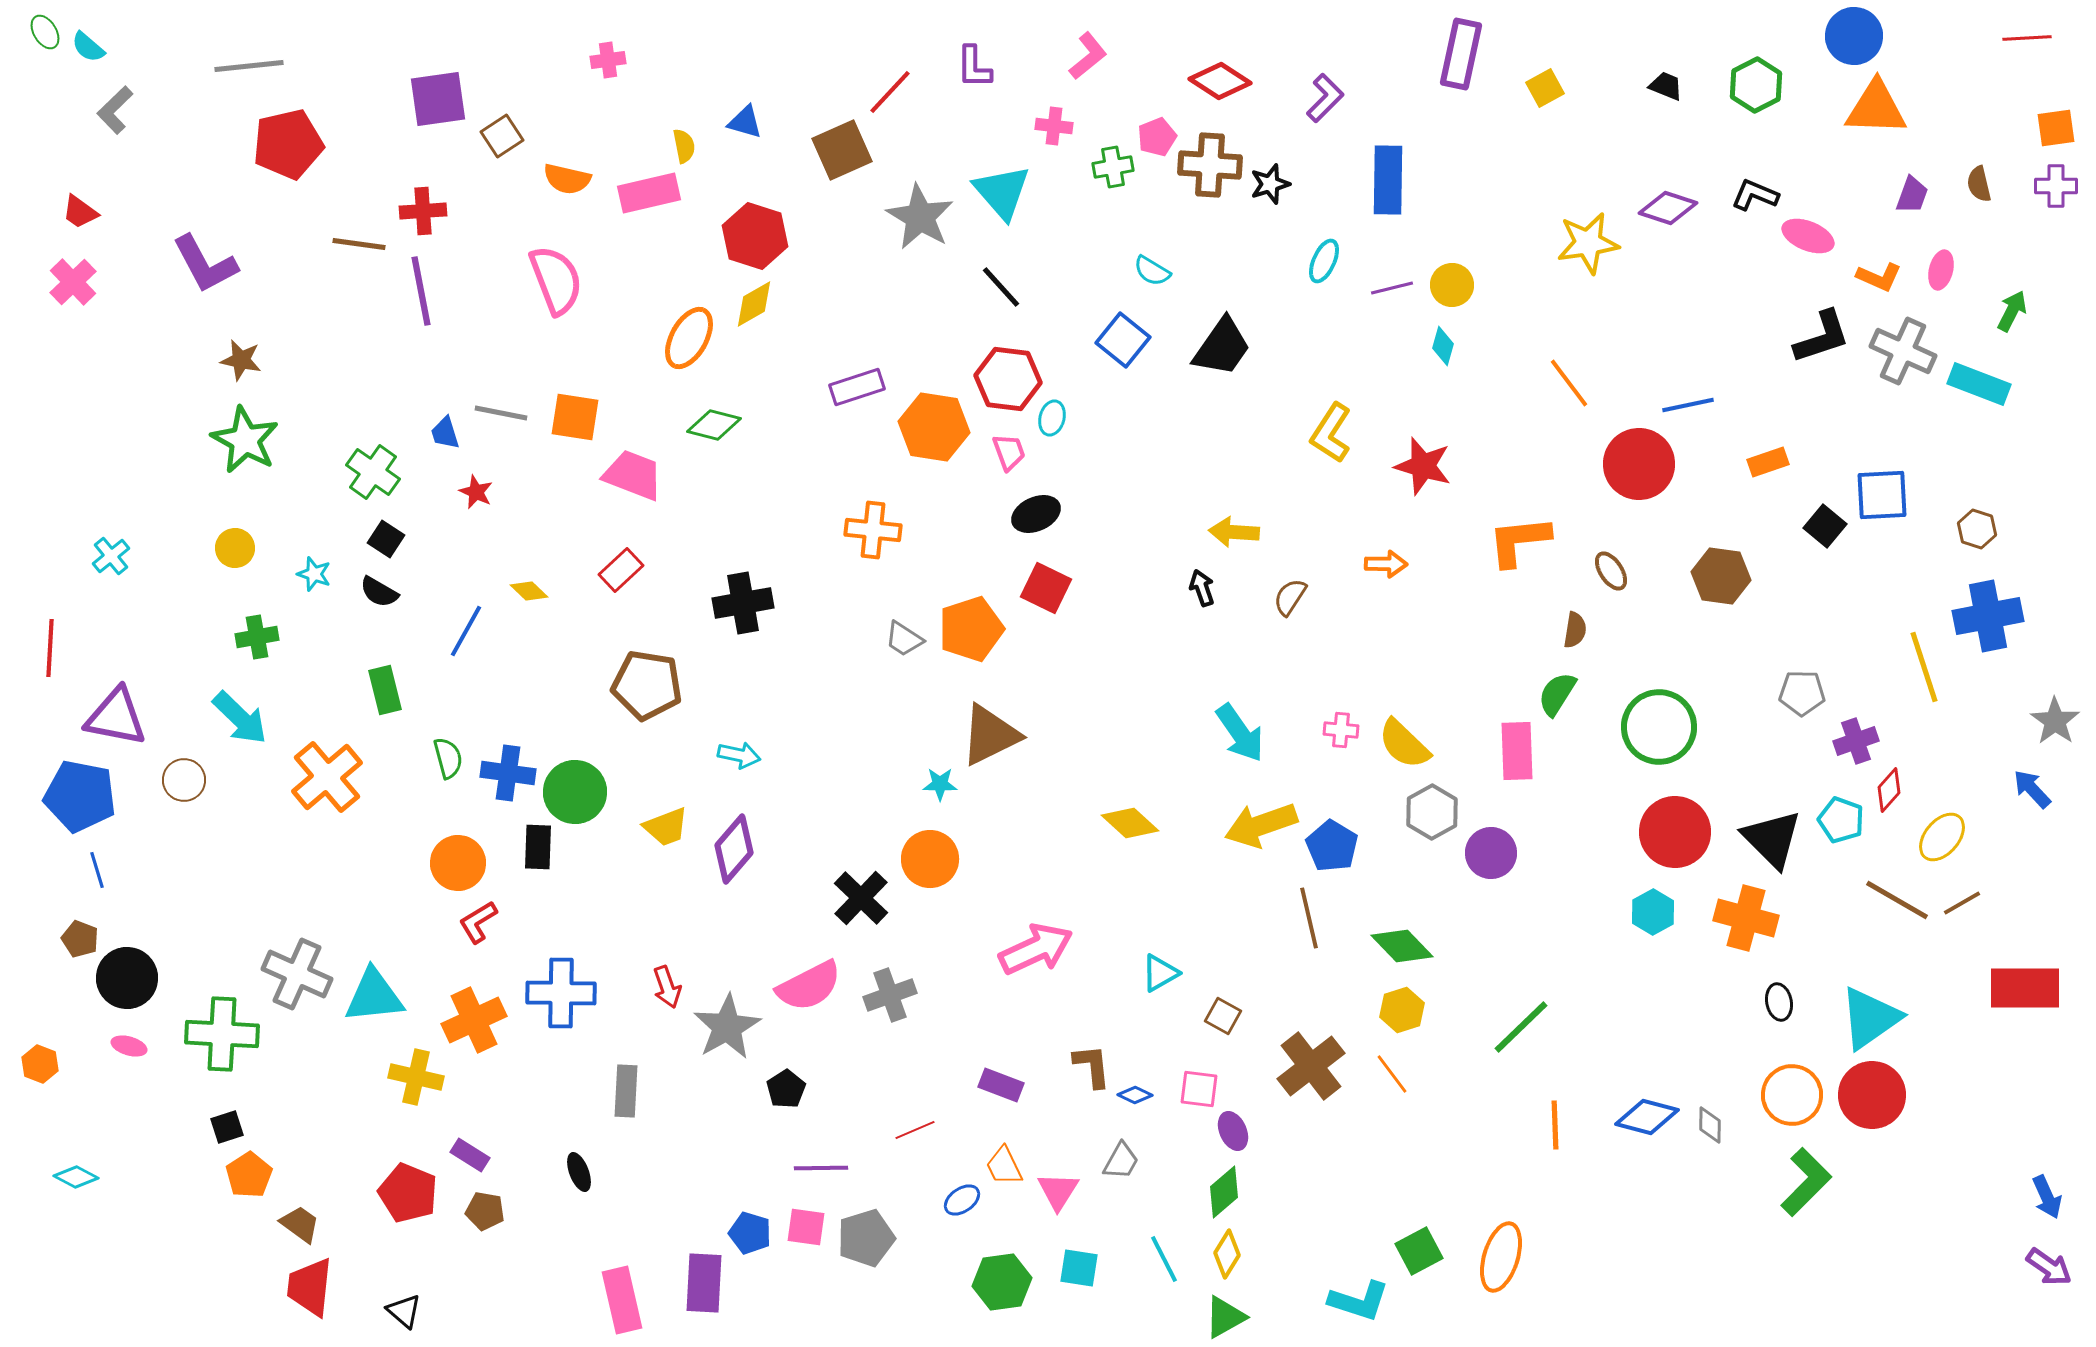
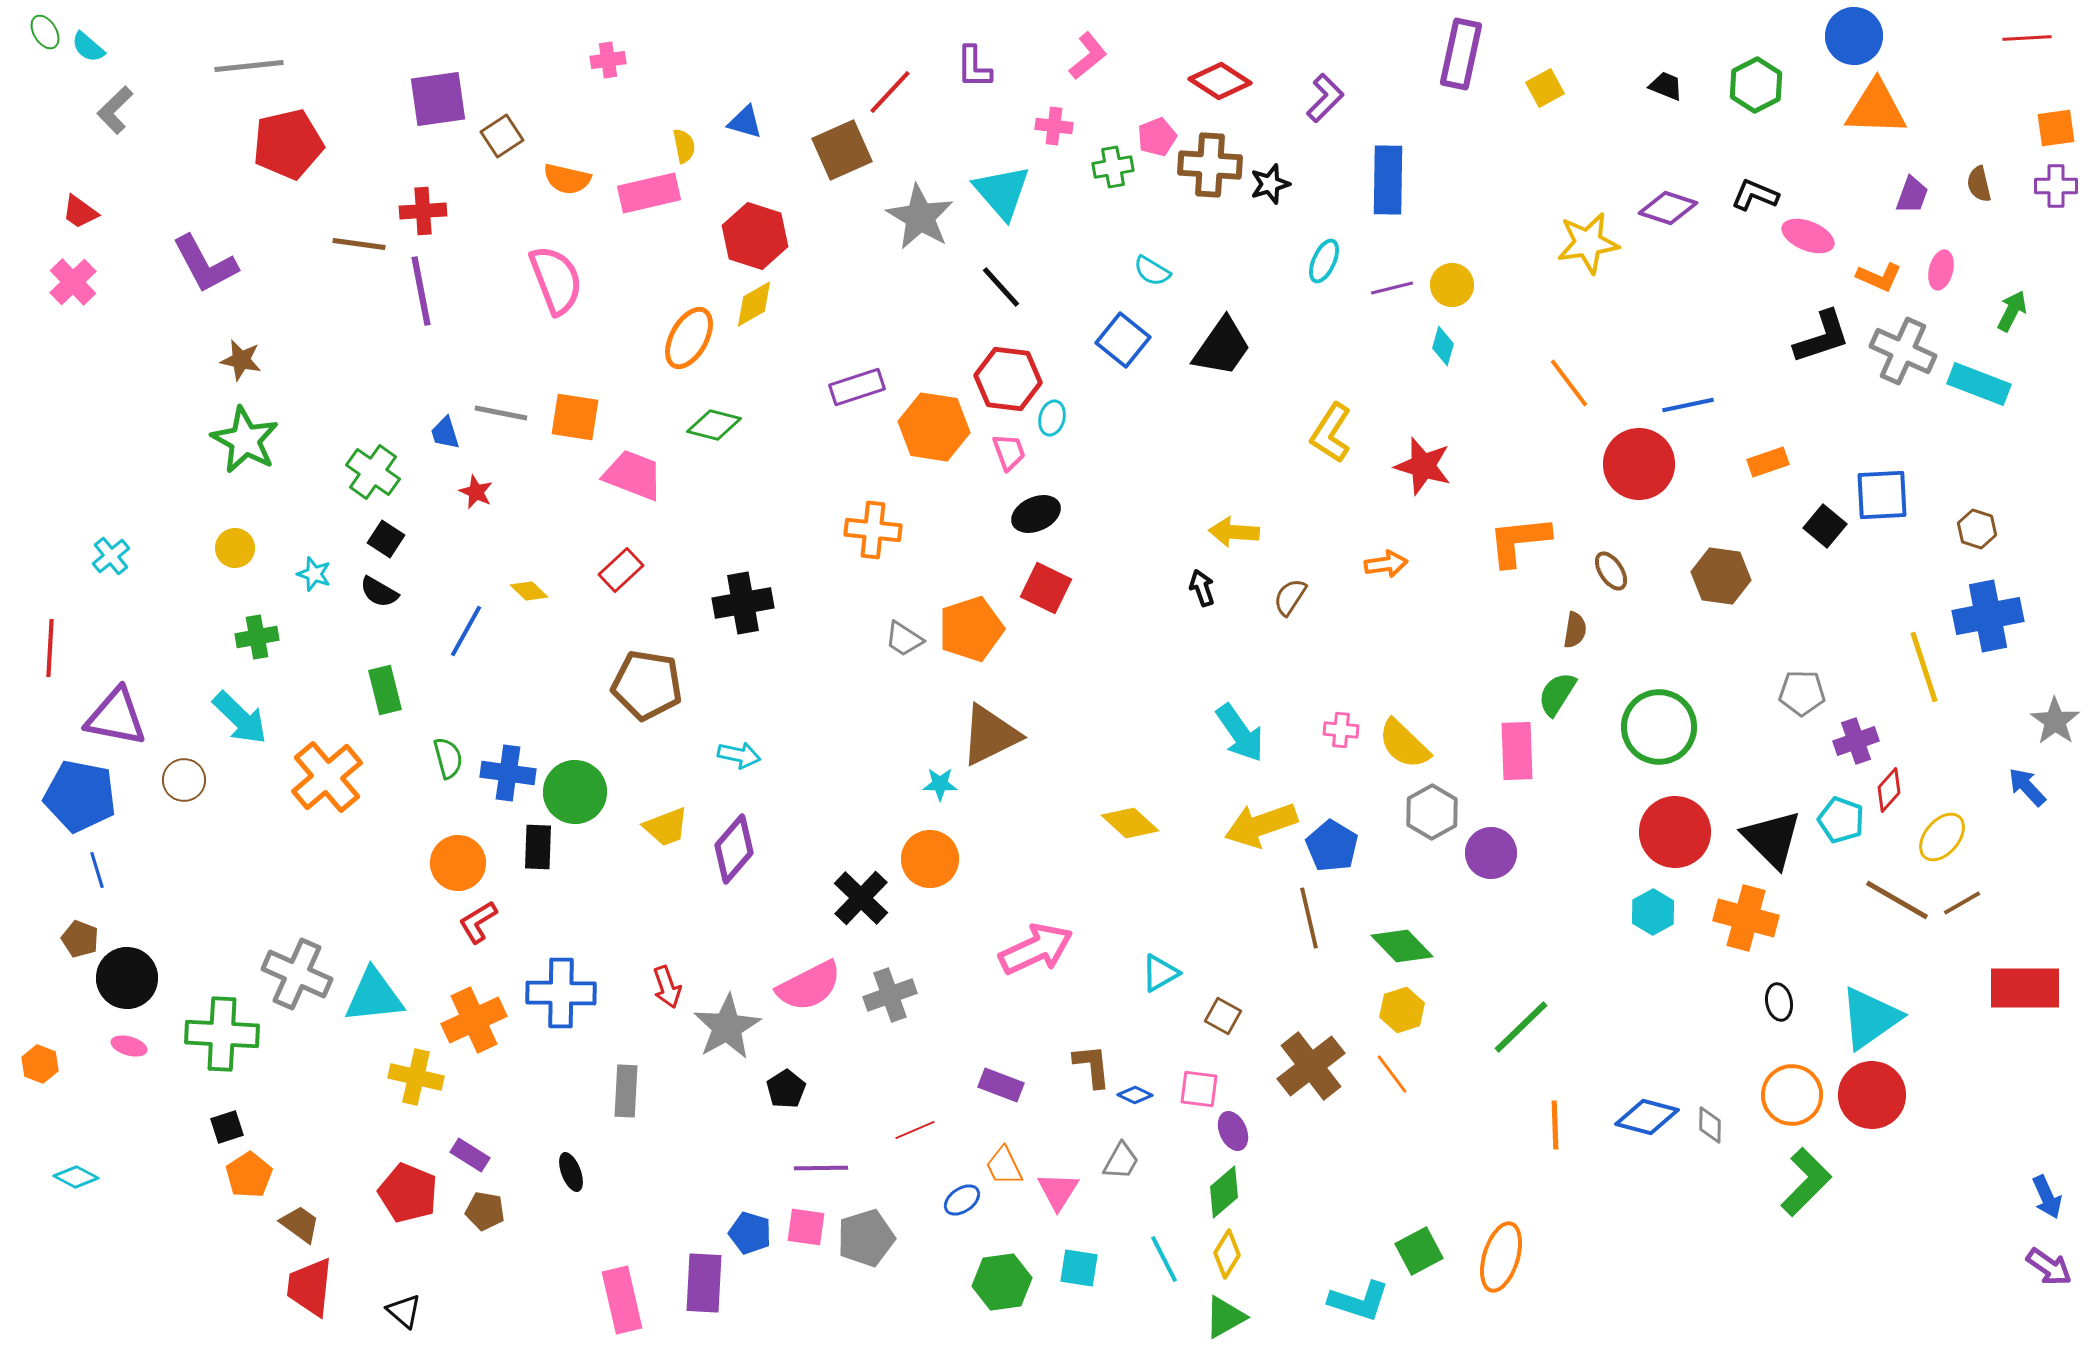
orange arrow at (1386, 564): rotated 9 degrees counterclockwise
blue arrow at (2032, 789): moved 5 px left, 2 px up
black ellipse at (579, 1172): moved 8 px left
